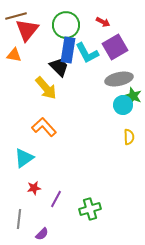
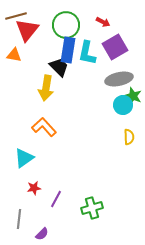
cyan L-shape: rotated 40 degrees clockwise
yellow arrow: rotated 50 degrees clockwise
green cross: moved 2 px right, 1 px up
